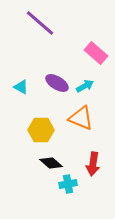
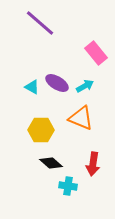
pink rectangle: rotated 10 degrees clockwise
cyan triangle: moved 11 px right
cyan cross: moved 2 px down; rotated 18 degrees clockwise
